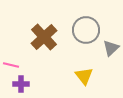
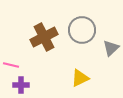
gray circle: moved 4 px left
brown cross: rotated 16 degrees clockwise
yellow triangle: moved 4 px left, 2 px down; rotated 42 degrees clockwise
purple cross: moved 1 px down
